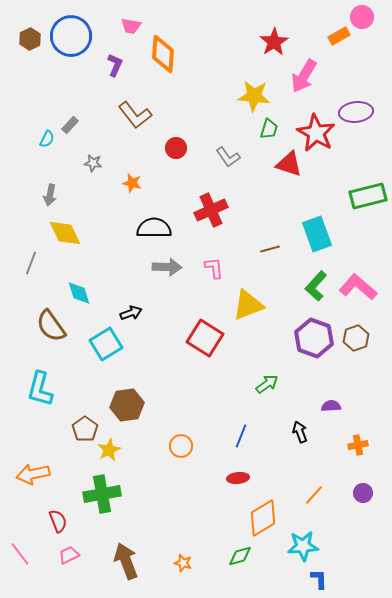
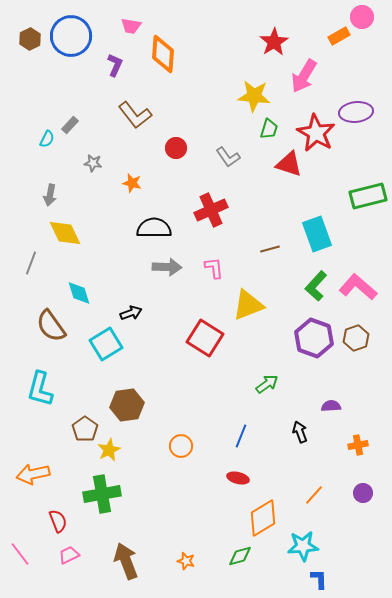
red ellipse at (238, 478): rotated 20 degrees clockwise
orange star at (183, 563): moved 3 px right, 2 px up
